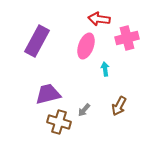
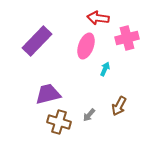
red arrow: moved 1 px left, 1 px up
purple rectangle: rotated 16 degrees clockwise
cyan arrow: rotated 32 degrees clockwise
gray arrow: moved 5 px right, 5 px down
